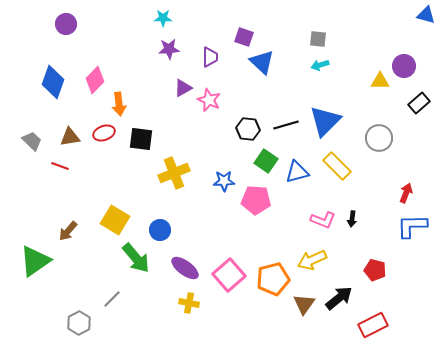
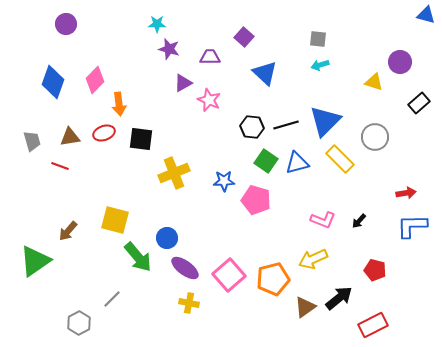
cyan star at (163, 18): moved 6 px left, 6 px down
purple square at (244, 37): rotated 24 degrees clockwise
purple star at (169, 49): rotated 20 degrees clockwise
purple trapezoid at (210, 57): rotated 90 degrees counterclockwise
blue triangle at (262, 62): moved 3 px right, 11 px down
purple circle at (404, 66): moved 4 px left, 4 px up
yellow triangle at (380, 81): moved 6 px left, 1 px down; rotated 18 degrees clockwise
purple triangle at (183, 88): moved 5 px up
black hexagon at (248, 129): moved 4 px right, 2 px up
gray circle at (379, 138): moved 4 px left, 1 px up
gray trapezoid at (32, 141): rotated 30 degrees clockwise
yellow rectangle at (337, 166): moved 3 px right, 7 px up
blue triangle at (297, 172): moved 9 px up
red arrow at (406, 193): rotated 60 degrees clockwise
pink pentagon at (256, 200): rotated 12 degrees clockwise
black arrow at (352, 219): moved 7 px right, 2 px down; rotated 35 degrees clockwise
yellow square at (115, 220): rotated 16 degrees counterclockwise
blue circle at (160, 230): moved 7 px right, 8 px down
green arrow at (136, 258): moved 2 px right, 1 px up
yellow arrow at (312, 260): moved 1 px right, 1 px up
brown triangle at (304, 304): moved 1 px right, 3 px down; rotated 20 degrees clockwise
